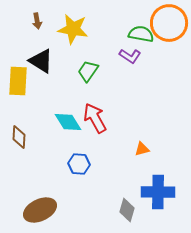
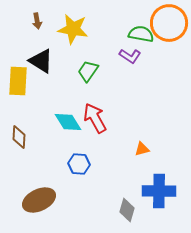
blue cross: moved 1 px right, 1 px up
brown ellipse: moved 1 px left, 10 px up
